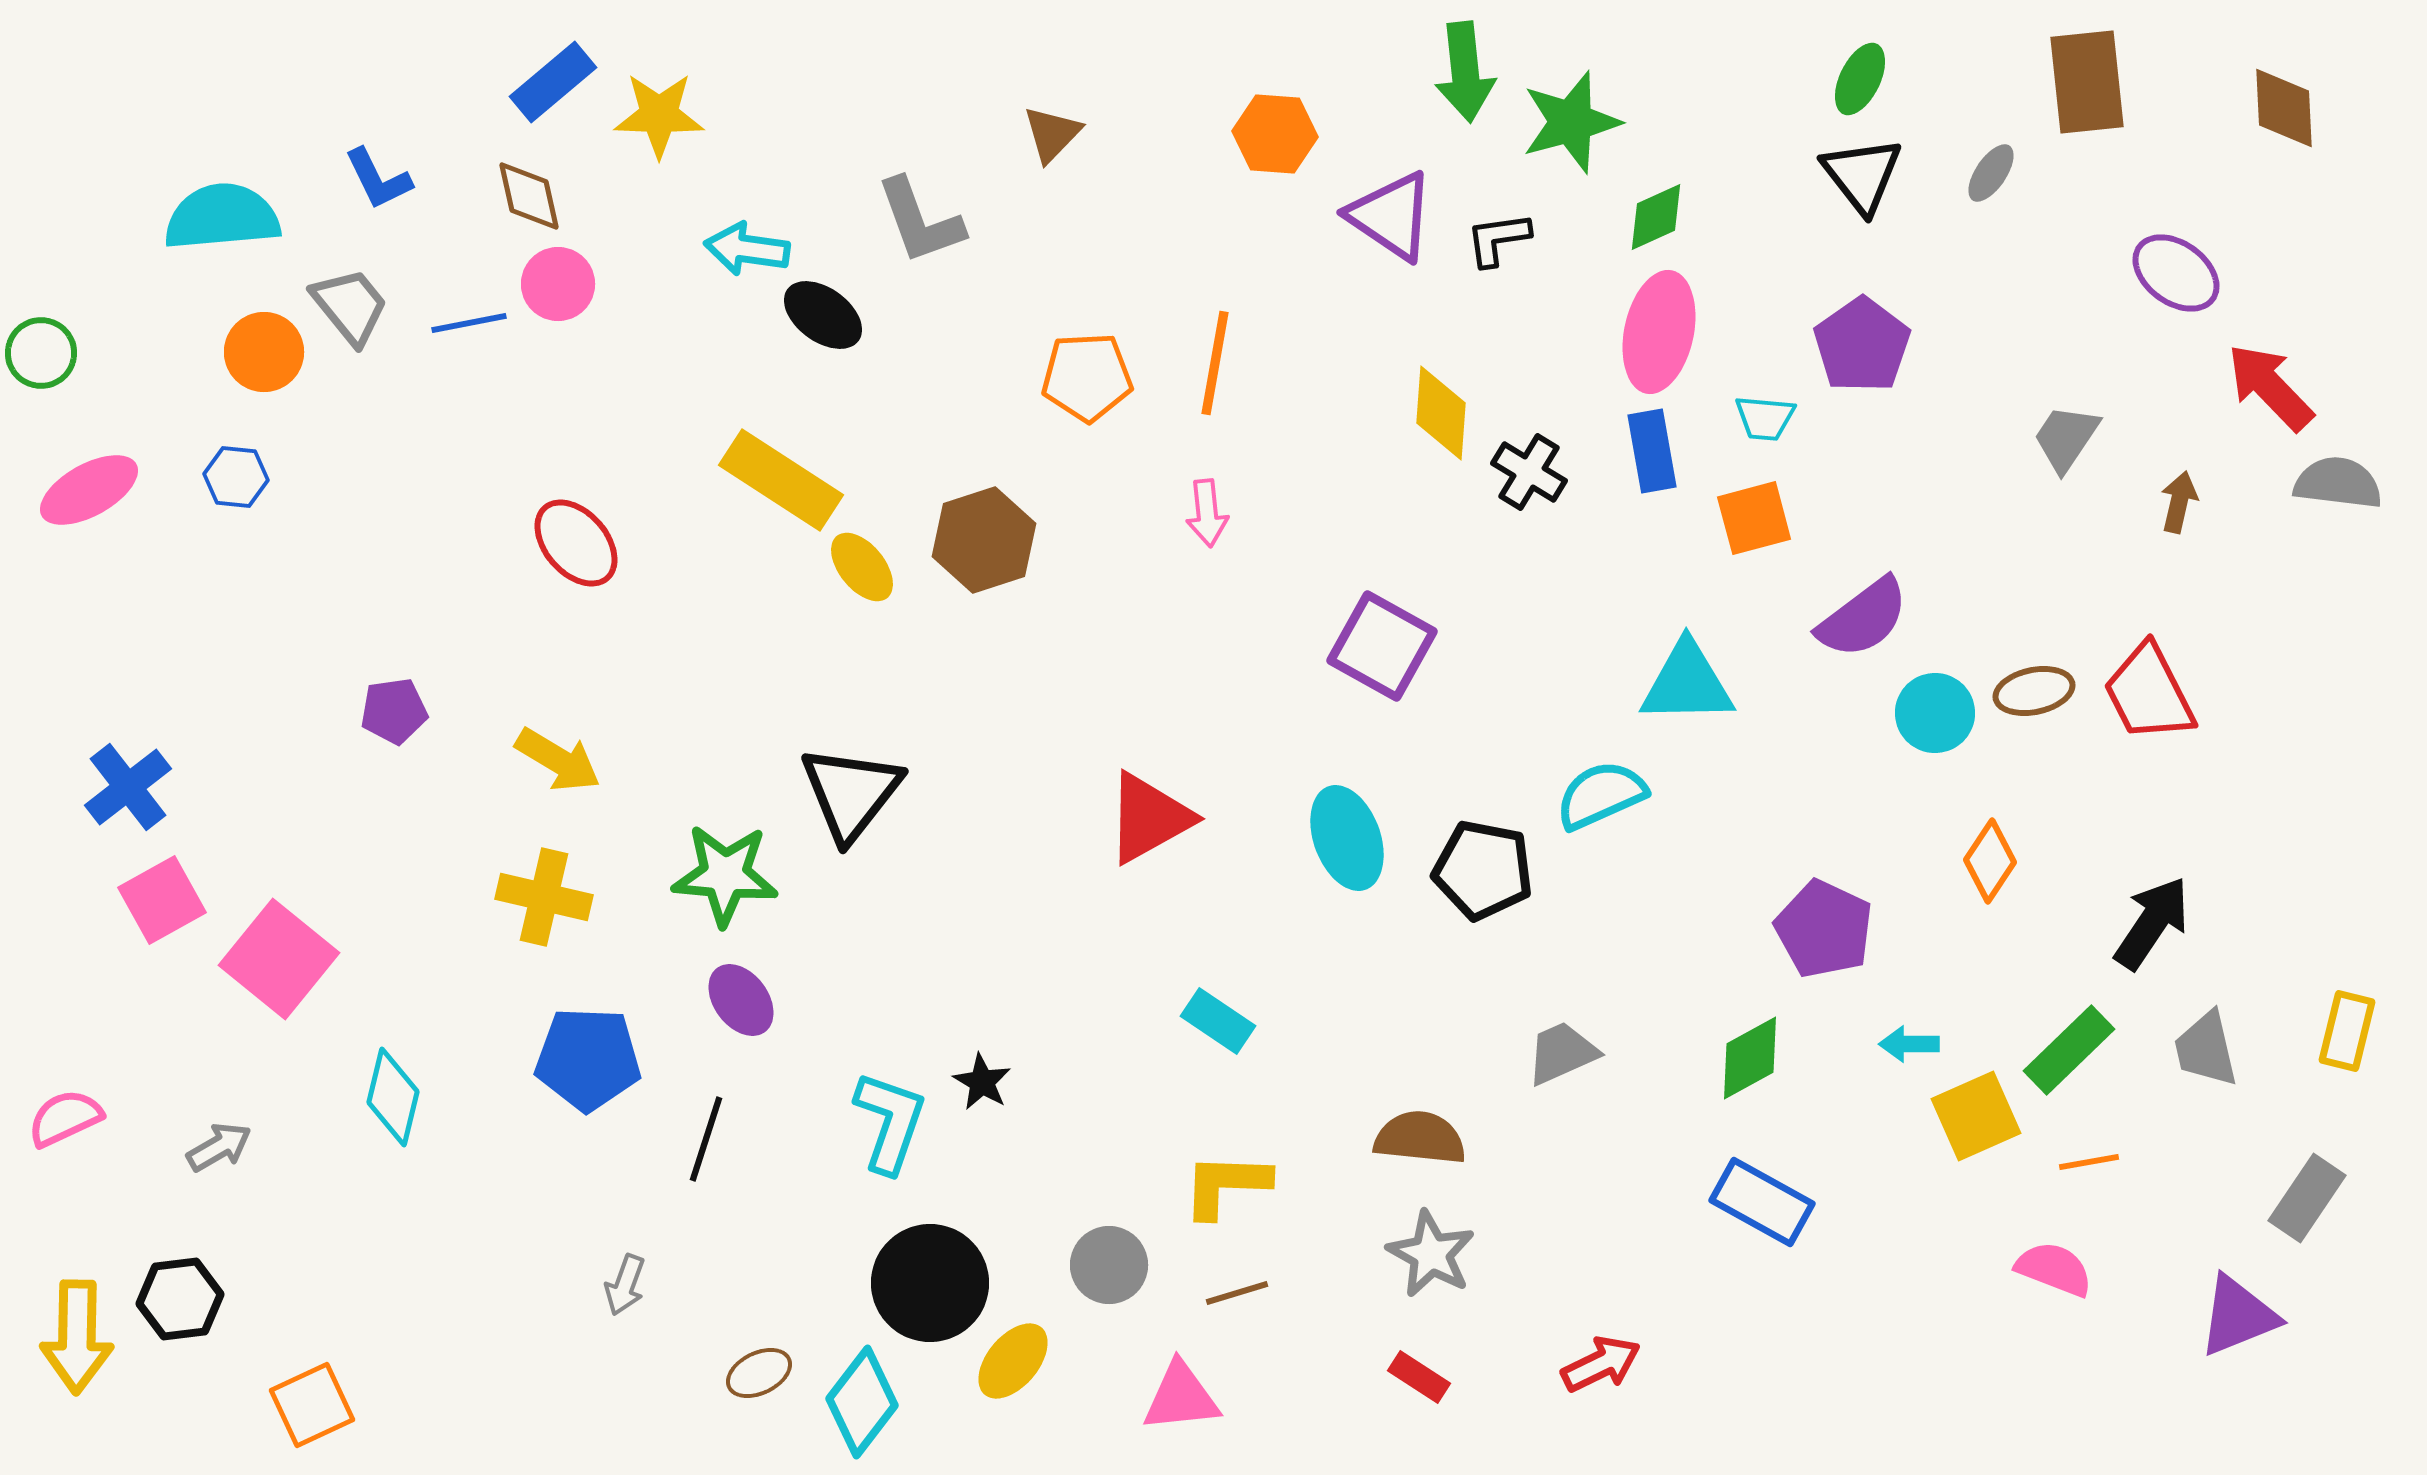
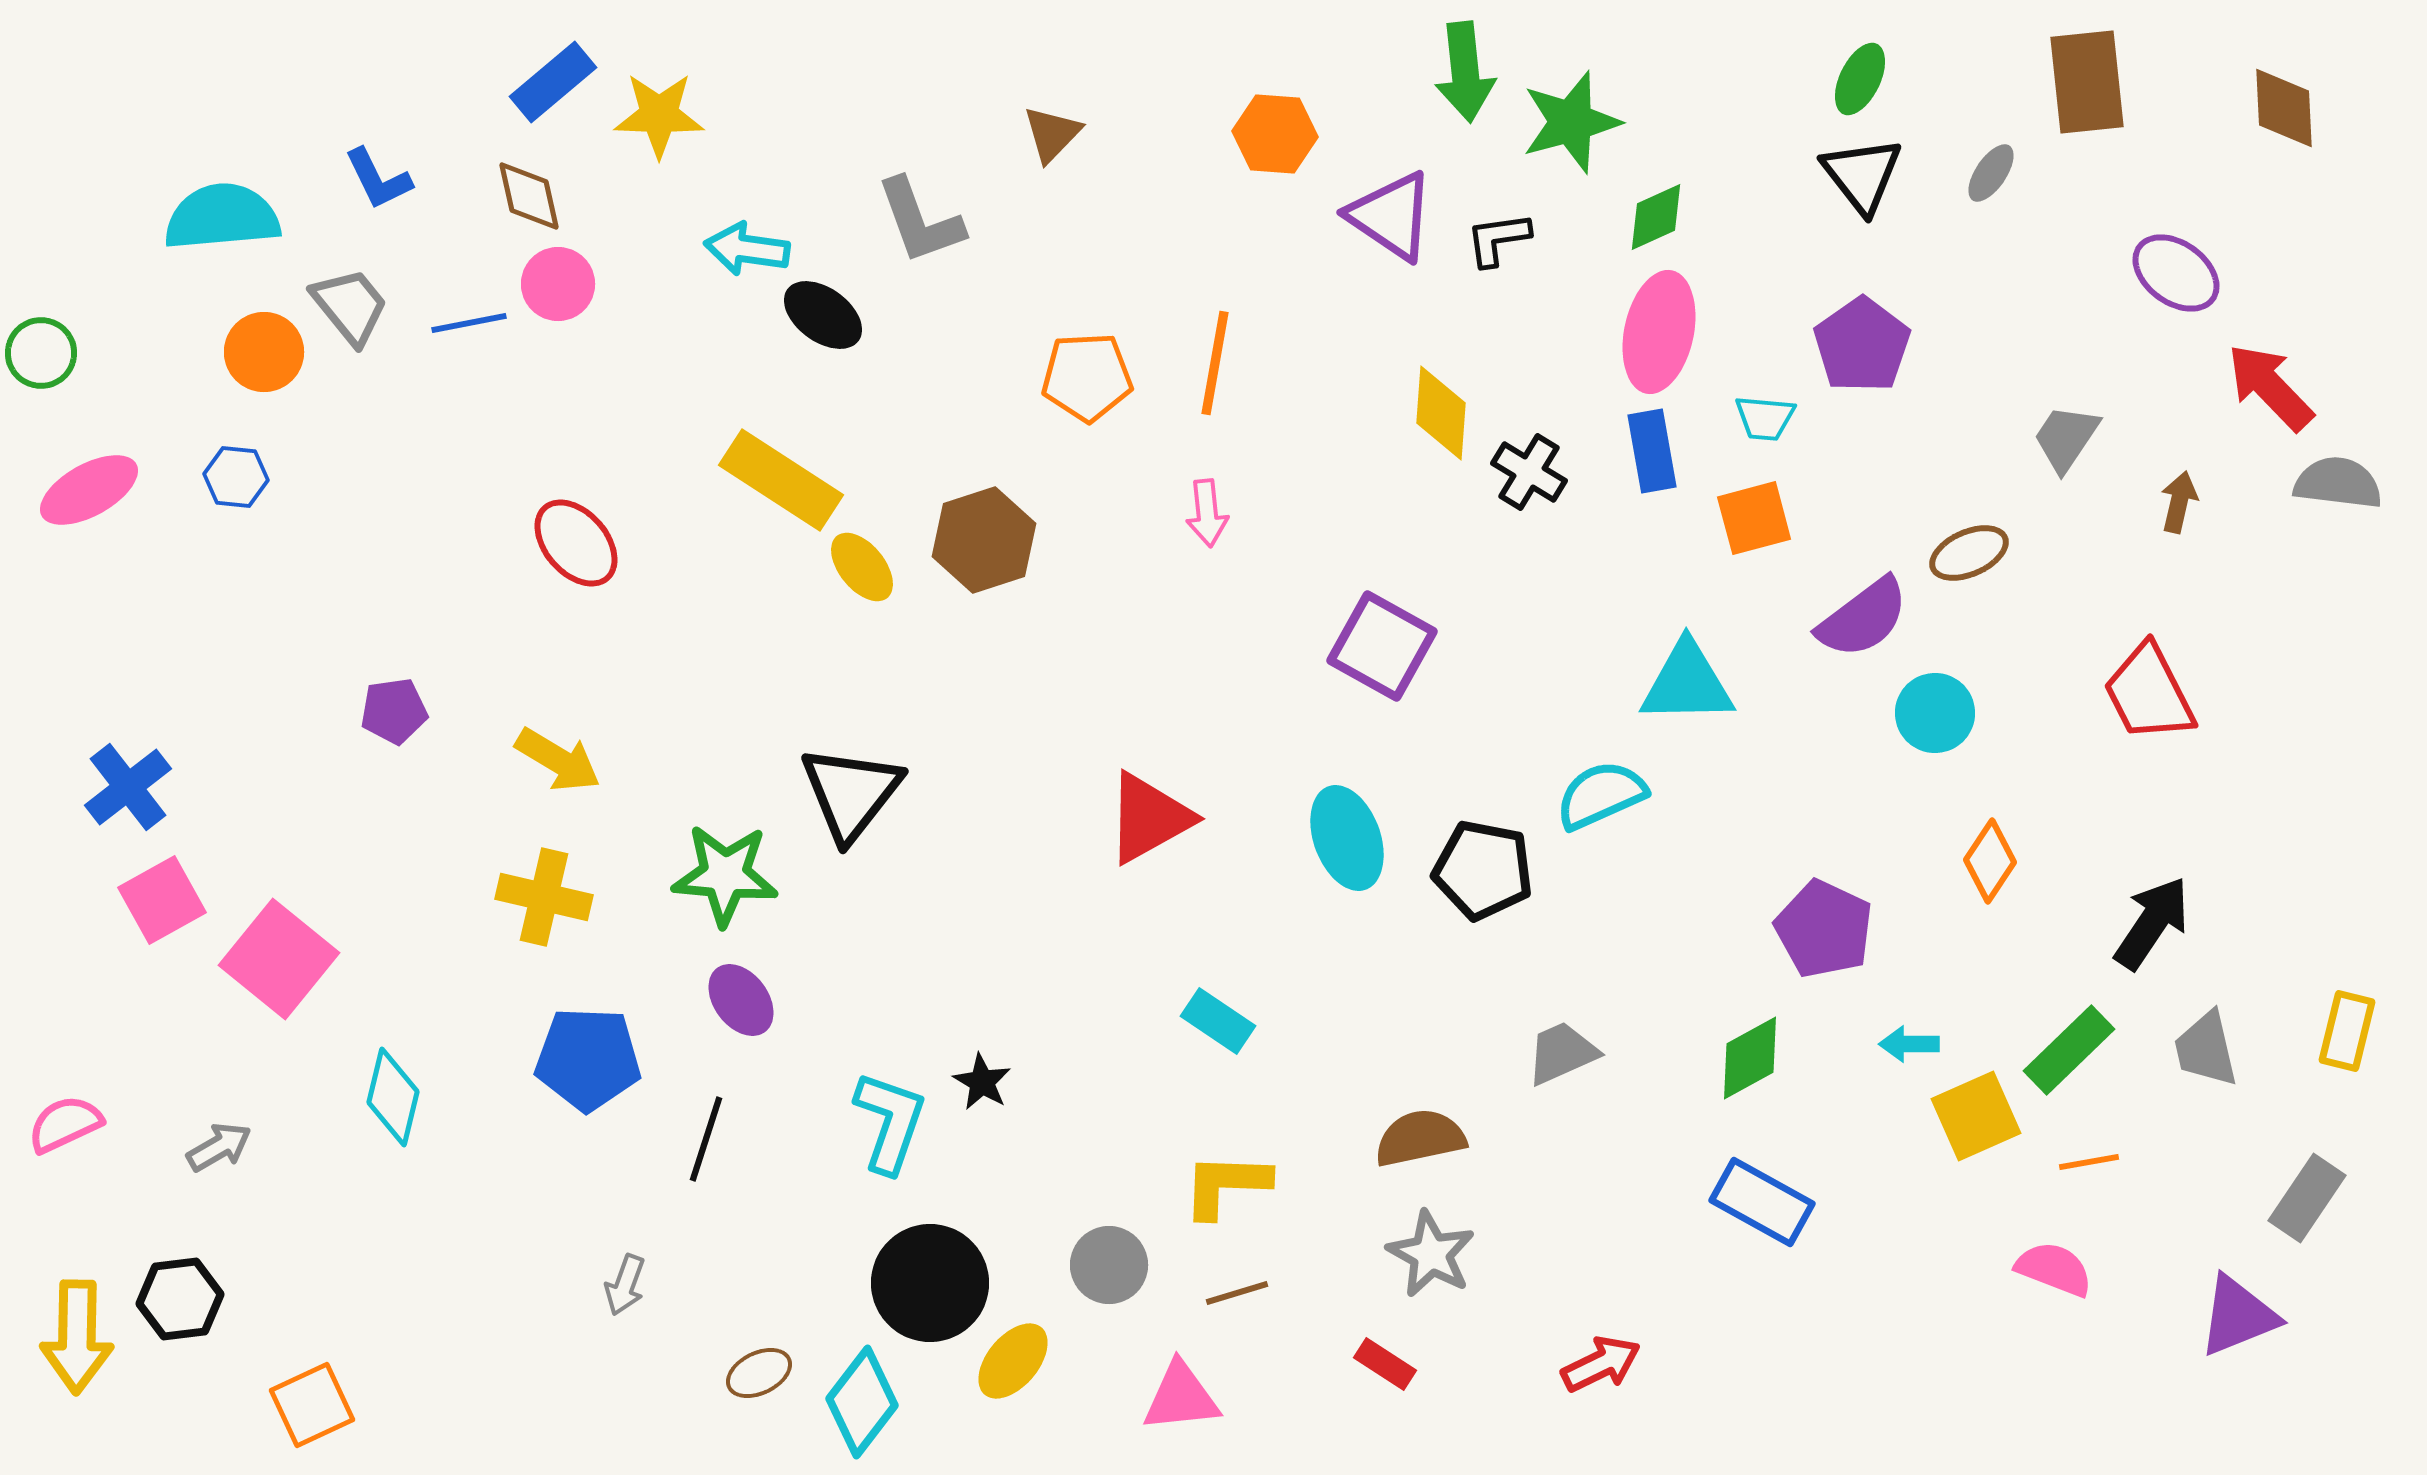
brown ellipse at (2034, 691): moved 65 px left, 138 px up; rotated 12 degrees counterclockwise
pink semicircle at (65, 1118): moved 6 px down
brown semicircle at (1420, 1138): rotated 18 degrees counterclockwise
red rectangle at (1419, 1377): moved 34 px left, 13 px up
